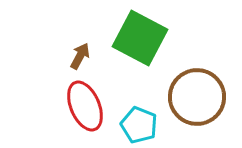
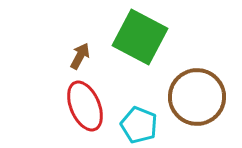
green square: moved 1 px up
